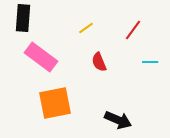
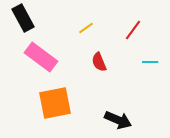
black rectangle: rotated 32 degrees counterclockwise
